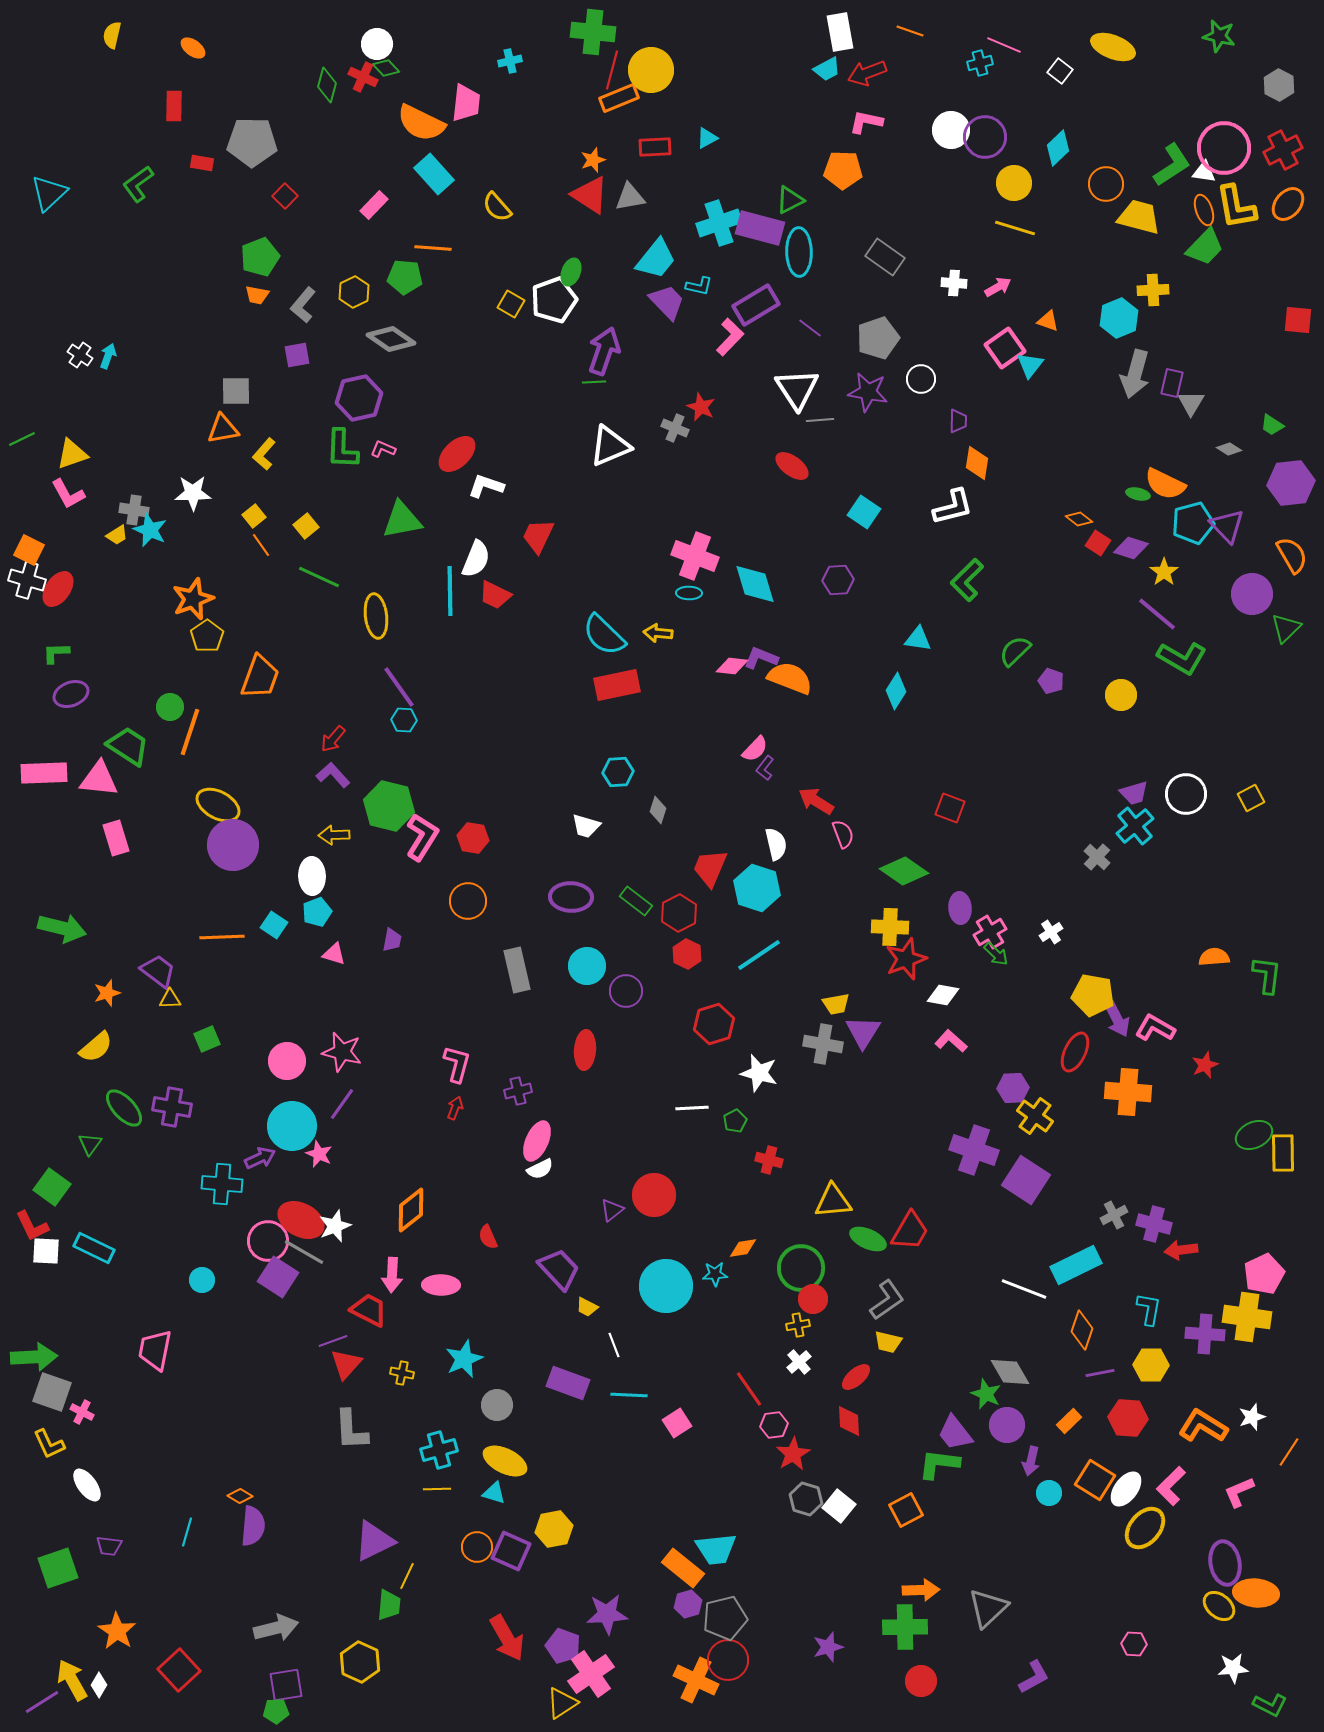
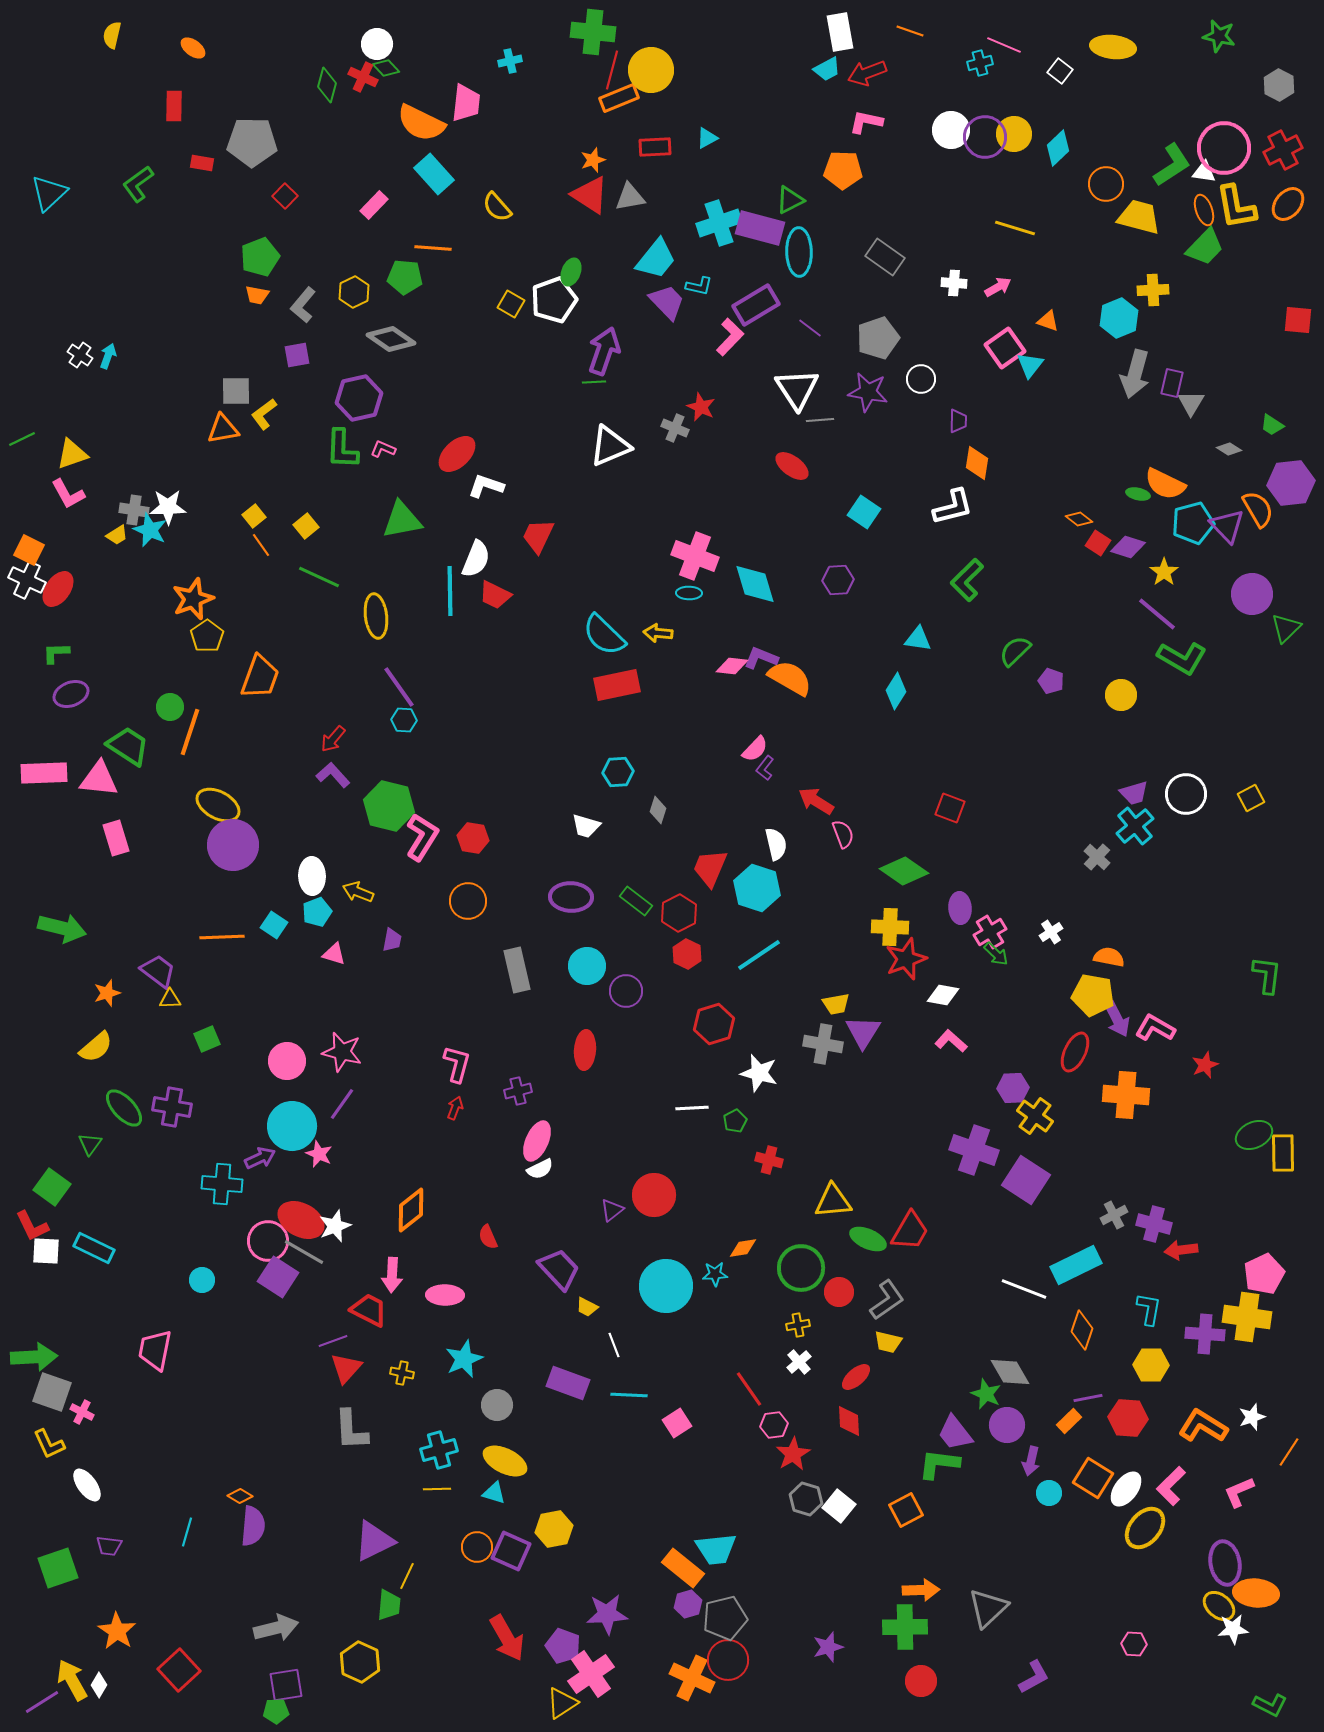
yellow ellipse at (1113, 47): rotated 15 degrees counterclockwise
yellow circle at (1014, 183): moved 49 px up
yellow L-shape at (264, 454): moved 40 px up; rotated 12 degrees clockwise
white star at (193, 493): moved 25 px left, 14 px down
purple diamond at (1131, 548): moved 3 px left, 1 px up
orange semicircle at (1292, 555): moved 34 px left, 46 px up
white cross at (27, 580): rotated 9 degrees clockwise
orange semicircle at (790, 678): rotated 9 degrees clockwise
yellow arrow at (334, 835): moved 24 px right, 57 px down; rotated 24 degrees clockwise
orange semicircle at (1214, 957): moved 105 px left; rotated 16 degrees clockwise
orange cross at (1128, 1092): moved 2 px left, 3 px down
pink ellipse at (441, 1285): moved 4 px right, 10 px down
red circle at (813, 1299): moved 26 px right, 7 px up
red triangle at (346, 1364): moved 4 px down
purple line at (1100, 1373): moved 12 px left, 25 px down
orange square at (1095, 1480): moved 2 px left, 2 px up
white star at (1233, 1668): moved 39 px up
orange cross at (696, 1680): moved 4 px left, 2 px up
